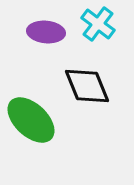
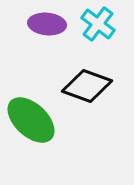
purple ellipse: moved 1 px right, 8 px up
black diamond: rotated 48 degrees counterclockwise
